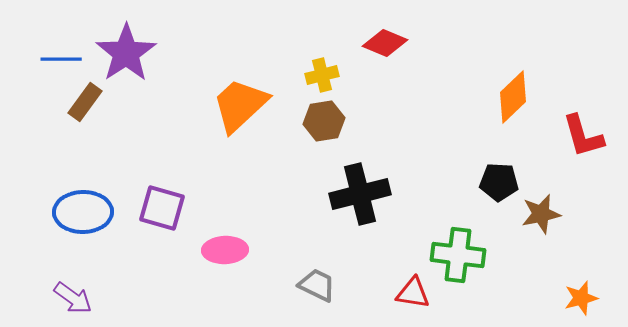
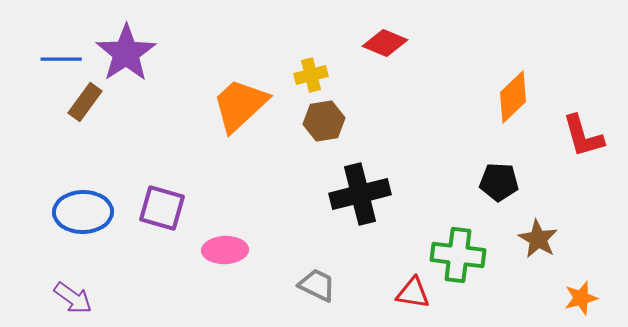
yellow cross: moved 11 px left
brown star: moved 3 px left, 25 px down; rotated 30 degrees counterclockwise
